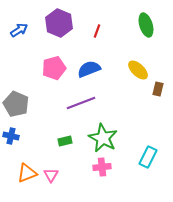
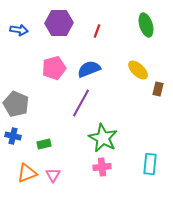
purple hexagon: rotated 24 degrees counterclockwise
blue arrow: rotated 42 degrees clockwise
purple line: rotated 40 degrees counterclockwise
blue cross: moved 2 px right
green rectangle: moved 21 px left, 3 px down
cyan rectangle: moved 2 px right, 7 px down; rotated 20 degrees counterclockwise
pink triangle: moved 2 px right
